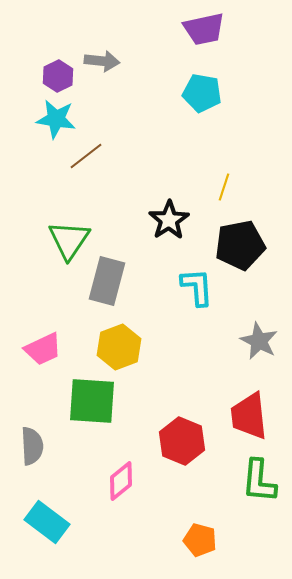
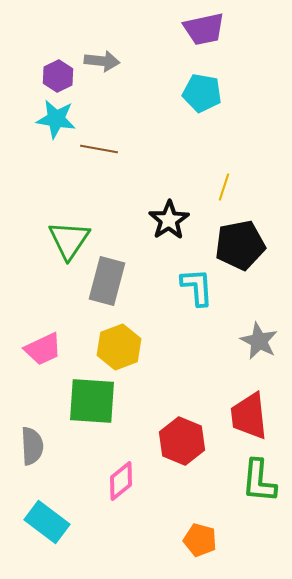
brown line: moved 13 px right, 7 px up; rotated 48 degrees clockwise
